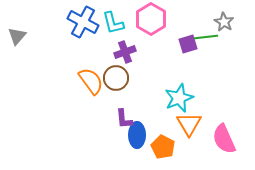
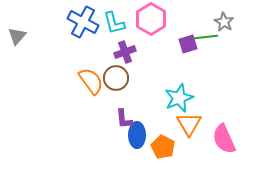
cyan L-shape: moved 1 px right
